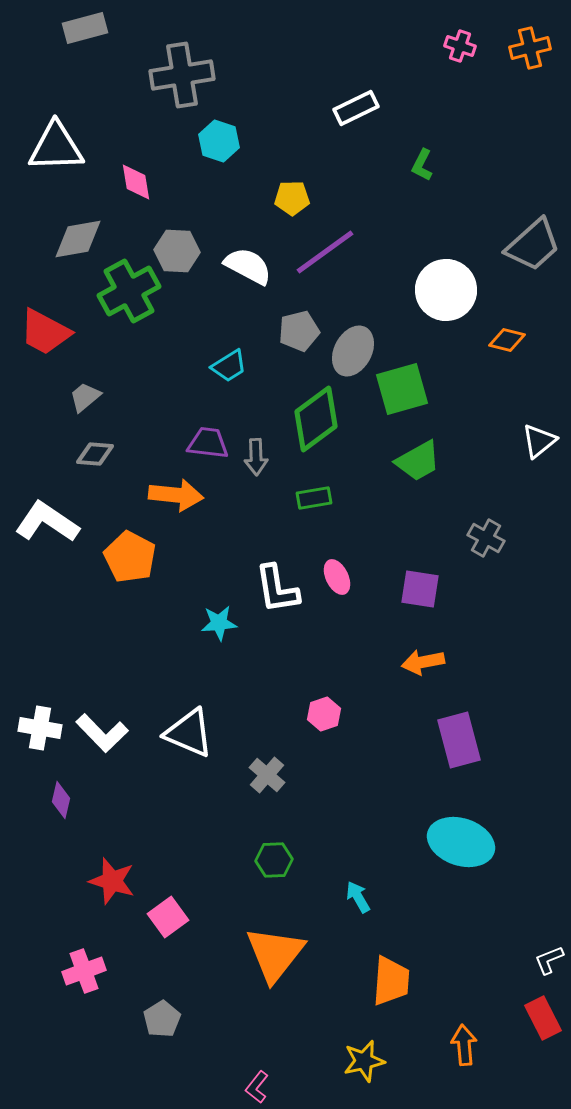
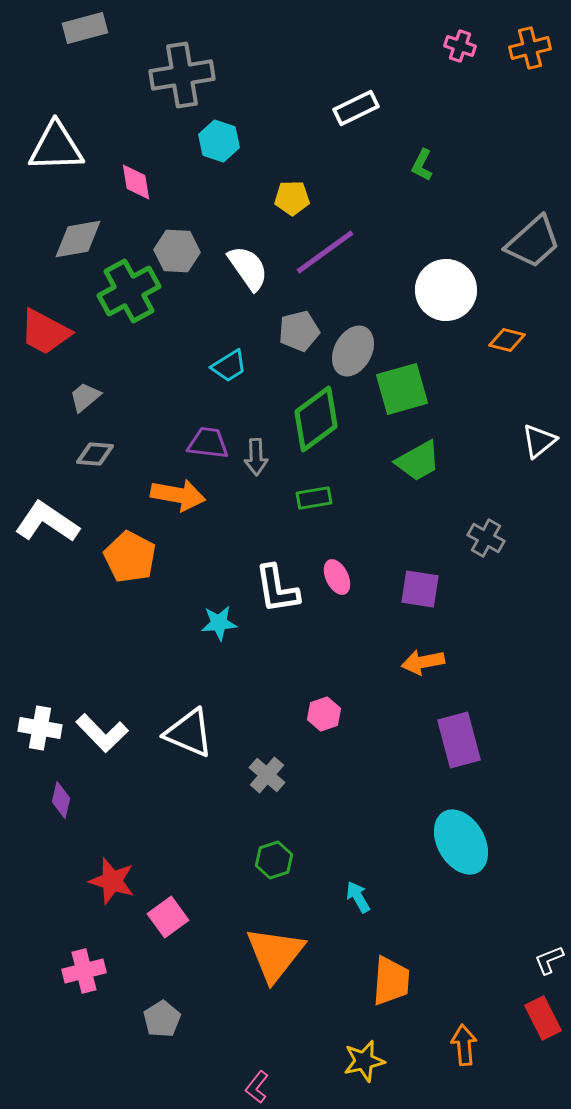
gray trapezoid at (533, 245): moved 3 px up
white semicircle at (248, 266): moved 2 px down; rotated 27 degrees clockwise
orange arrow at (176, 495): moved 2 px right; rotated 4 degrees clockwise
cyan ellipse at (461, 842): rotated 42 degrees clockwise
green hexagon at (274, 860): rotated 15 degrees counterclockwise
pink cross at (84, 971): rotated 6 degrees clockwise
